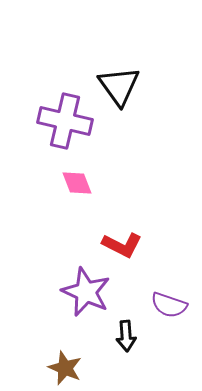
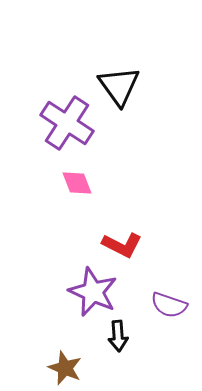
purple cross: moved 2 px right, 2 px down; rotated 20 degrees clockwise
purple star: moved 7 px right
black arrow: moved 8 px left
